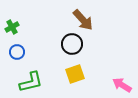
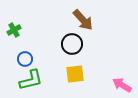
green cross: moved 2 px right, 3 px down
blue circle: moved 8 px right, 7 px down
yellow square: rotated 12 degrees clockwise
green L-shape: moved 2 px up
